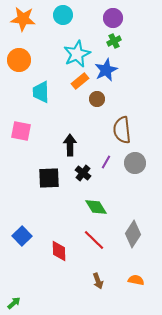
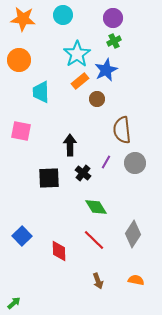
cyan star: rotated 8 degrees counterclockwise
